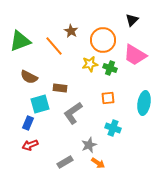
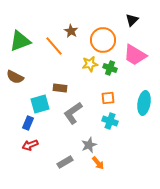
brown semicircle: moved 14 px left
cyan cross: moved 3 px left, 7 px up
orange arrow: rotated 16 degrees clockwise
